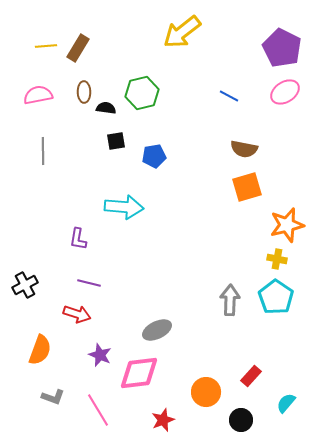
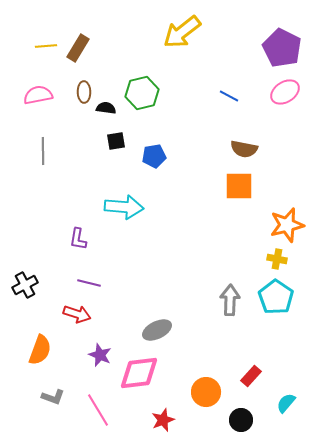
orange square: moved 8 px left, 1 px up; rotated 16 degrees clockwise
